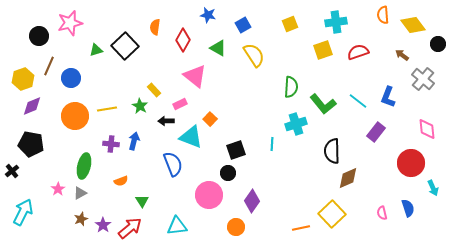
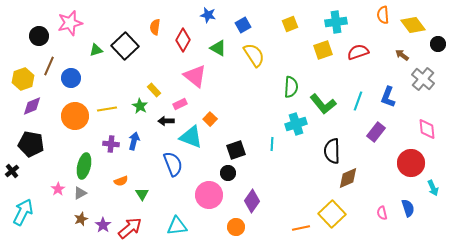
cyan line at (358, 101): rotated 72 degrees clockwise
green triangle at (142, 201): moved 7 px up
